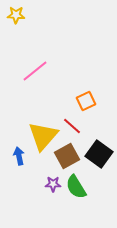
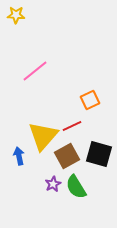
orange square: moved 4 px right, 1 px up
red line: rotated 66 degrees counterclockwise
black square: rotated 20 degrees counterclockwise
purple star: rotated 28 degrees counterclockwise
